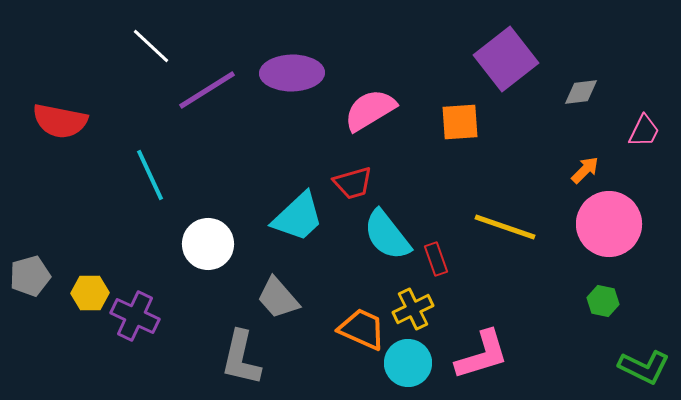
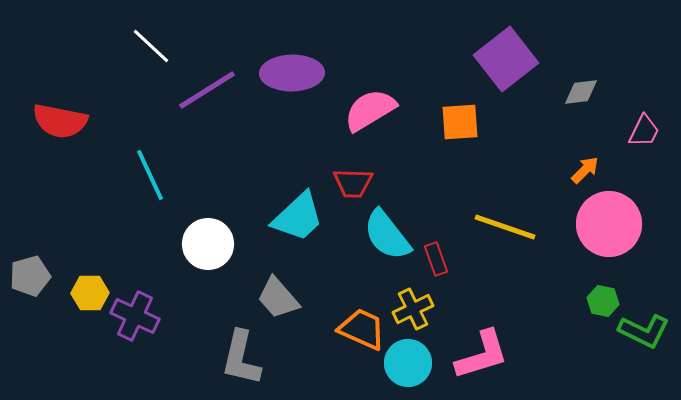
red trapezoid: rotated 18 degrees clockwise
green L-shape: moved 36 px up
